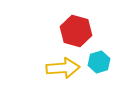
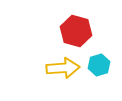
cyan hexagon: moved 3 px down
